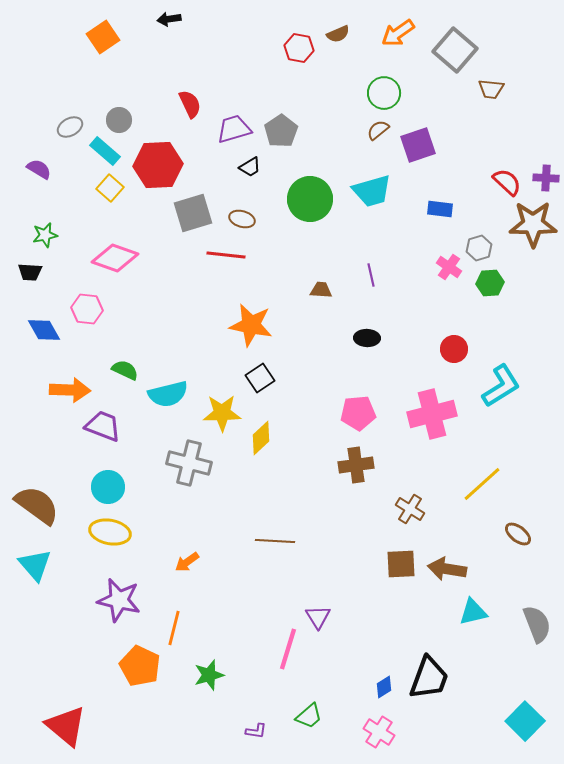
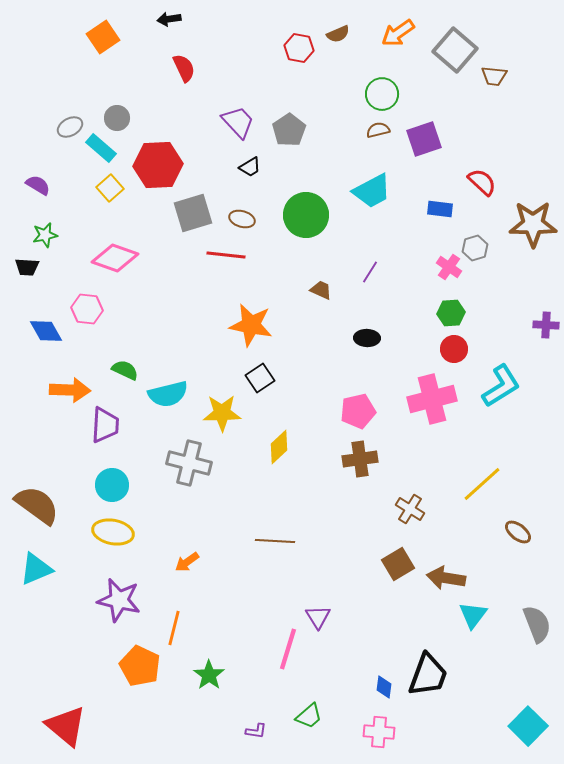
brown trapezoid at (491, 89): moved 3 px right, 13 px up
green circle at (384, 93): moved 2 px left, 1 px down
red semicircle at (190, 104): moved 6 px left, 36 px up
gray circle at (119, 120): moved 2 px left, 2 px up
purple trapezoid at (234, 129): moved 4 px right, 7 px up; rotated 63 degrees clockwise
brown semicircle at (378, 130): rotated 25 degrees clockwise
gray pentagon at (281, 131): moved 8 px right, 1 px up
purple square at (418, 145): moved 6 px right, 6 px up
cyan rectangle at (105, 151): moved 4 px left, 3 px up
purple semicircle at (39, 169): moved 1 px left, 16 px down
purple cross at (546, 178): moved 147 px down
red semicircle at (507, 182): moved 25 px left
yellow square at (110, 188): rotated 8 degrees clockwise
cyan trapezoid at (372, 191): rotated 12 degrees counterclockwise
green circle at (310, 199): moved 4 px left, 16 px down
gray hexagon at (479, 248): moved 4 px left
black trapezoid at (30, 272): moved 3 px left, 5 px up
purple line at (371, 275): moved 1 px left, 3 px up; rotated 45 degrees clockwise
green hexagon at (490, 283): moved 39 px left, 30 px down
brown trapezoid at (321, 290): rotated 20 degrees clockwise
blue diamond at (44, 330): moved 2 px right, 1 px down
pink pentagon at (358, 413): moved 2 px up; rotated 8 degrees counterclockwise
pink cross at (432, 414): moved 15 px up
purple trapezoid at (103, 426): moved 2 px right, 1 px up; rotated 72 degrees clockwise
yellow diamond at (261, 438): moved 18 px right, 9 px down
brown cross at (356, 465): moved 4 px right, 6 px up
cyan circle at (108, 487): moved 4 px right, 2 px up
yellow ellipse at (110, 532): moved 3 px right
brown ellipse at (518, 534): moved 2 px up
brown square at (401, 564): moved 3 px left; rotated 28 degrees counterclockwise
cyan triangle at (35, 565): moved 1 px right, 4 px down; rotated 48 degrees clockwise
brown arrow at (447, 569): moved 1 px left, 9 px down
cyan triangle at (473, 612): moved 3 px down; rotated 40 degrees counterclockwise
green star at (209, 675): rotated 20 degrees counterclockwise
black trapezoid at (429, 678): moved 1 px left, 3 px up
blue diamond at (384, 687): rotated 50 degrees counterclockwise
cyan square at (525, 721): moved 3 px right, 5 px down
pink cross at (379, 732): rotated 28 degrees counterclockwise
